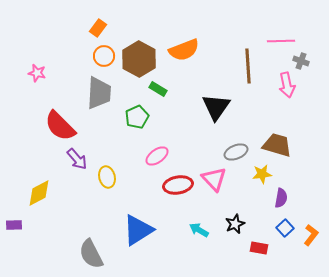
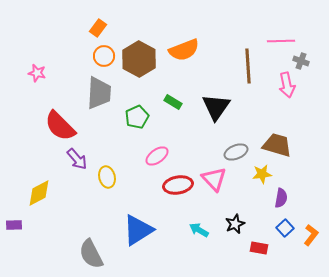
green rectangle: moved 15 px right, 13 px down
